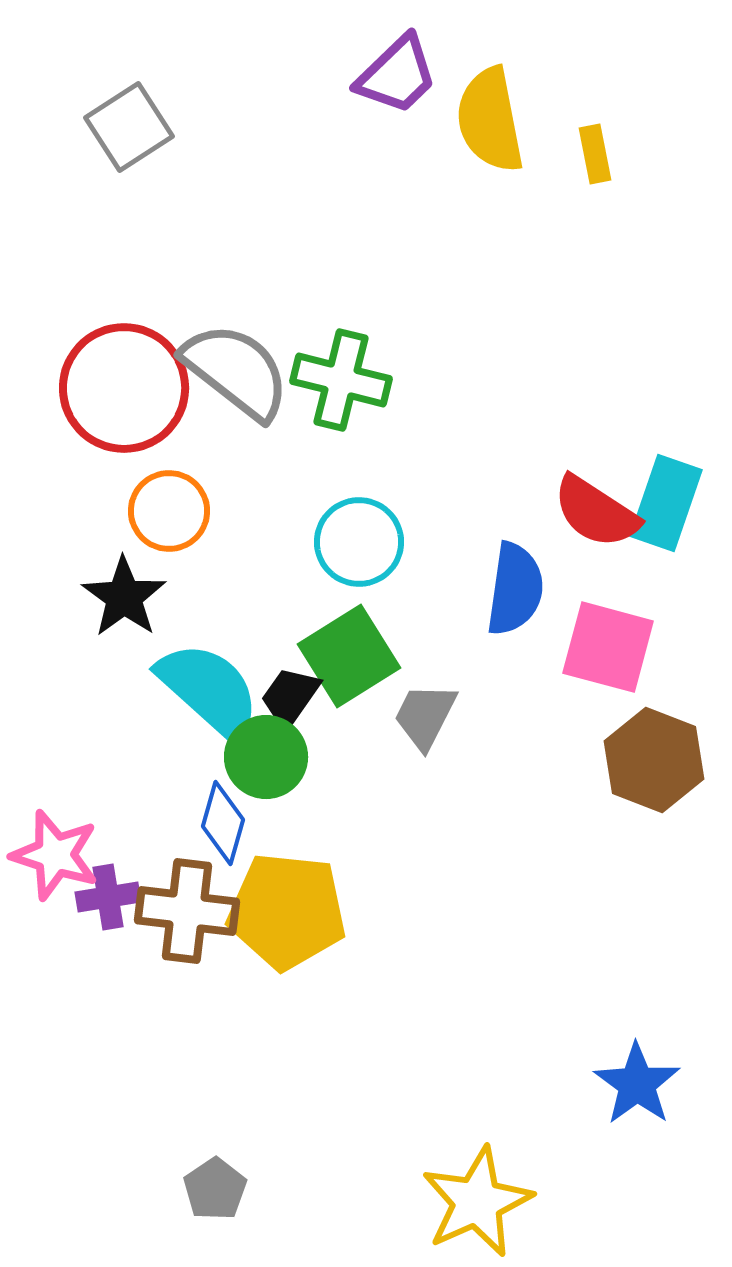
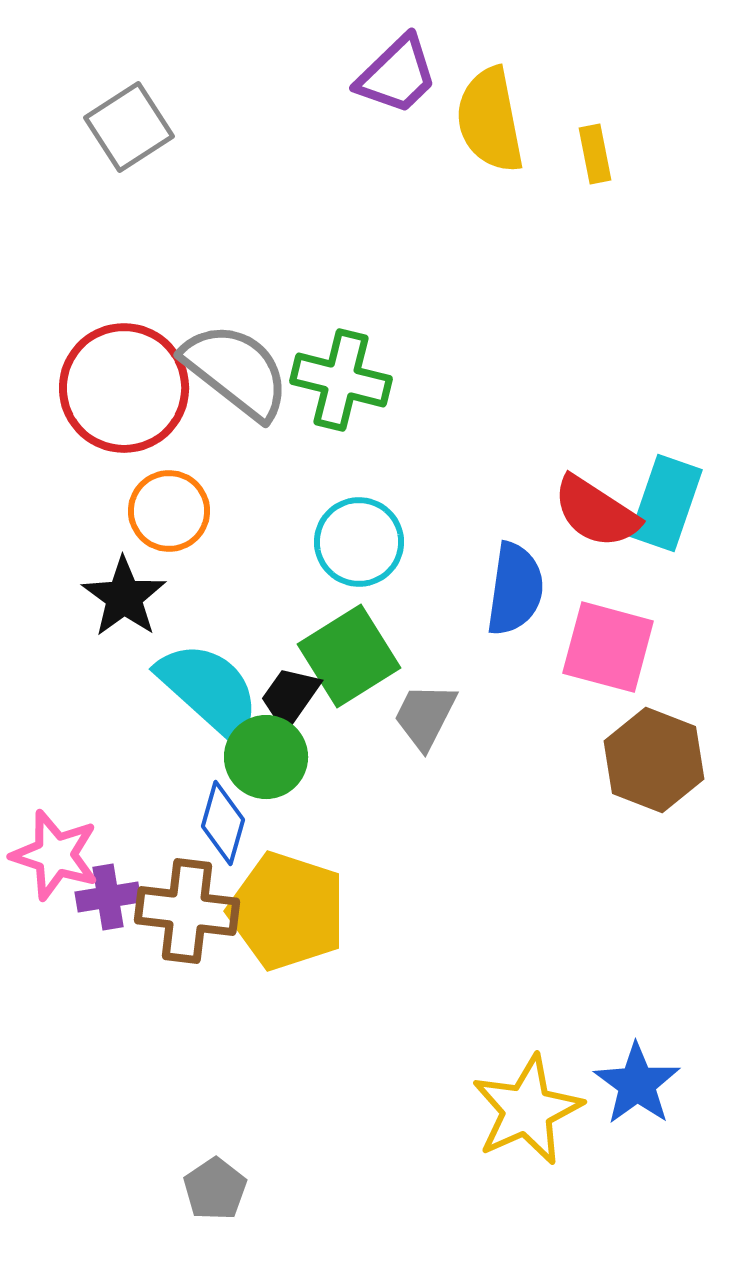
yellow pentagon: rotated 12 degrees clockwise
yellow star: moved 50 px right, 92 px up
